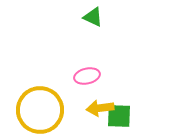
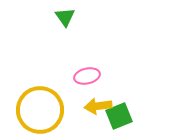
green triangle: moved 28 px left; rotated 30 degrees clockwise
yellow arrow: moved 2 px left, 2 px up
green square: rotated 24 degrees counterclockwise
